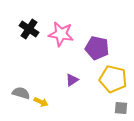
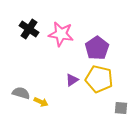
purple pentagon: rotated 25 degrees clockwise
yellow pentagon: moved 14 px left
